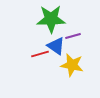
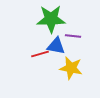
purple line: rotated 21 degrees clockwise
blue triangle: rotated 24 degrees counterclockwise
yellow star: moved 1 px left, 3 px down
